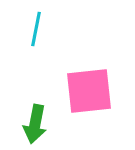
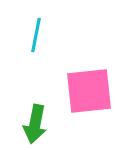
cyan line: moved 6 px down
